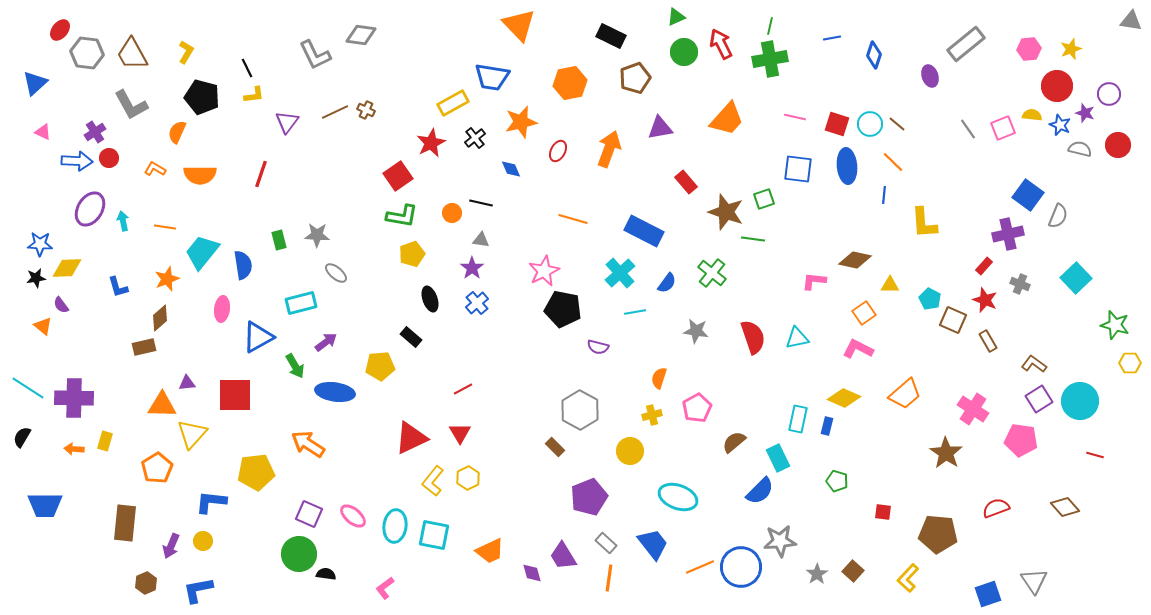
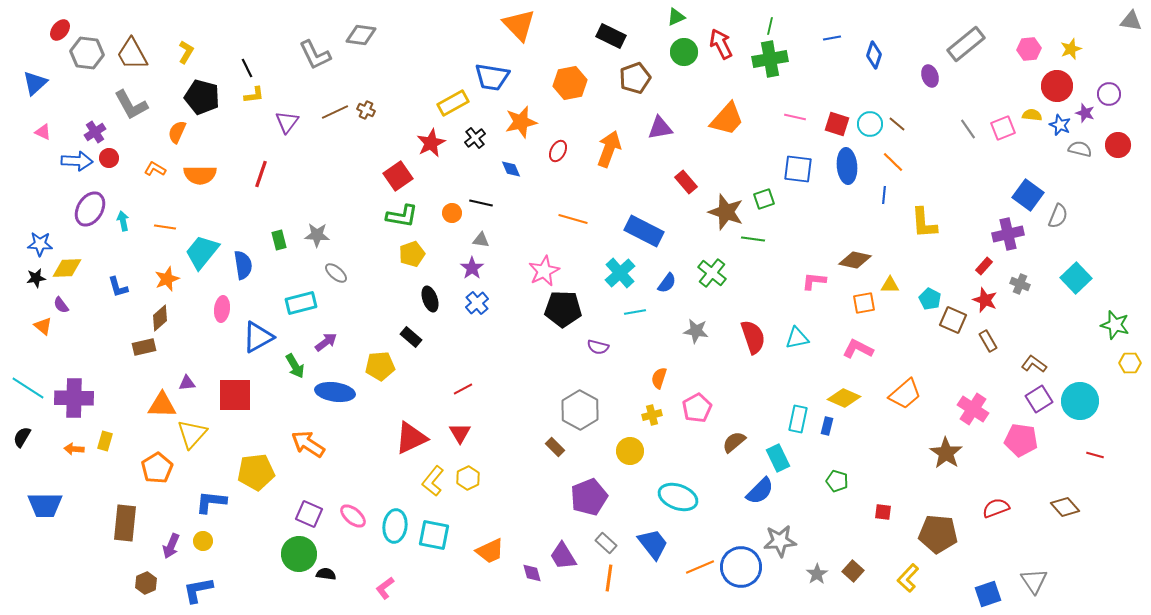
black pentagon at (563, 309): rotated 9 degrees counterclockwise
orange square at (864, 313): moved 10 px up; rotated 25 degrees clockwise
